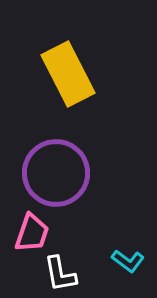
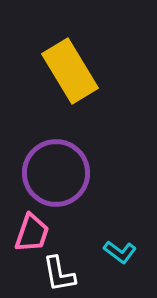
yellow rectangle: moved 2 px right, 3 px up; rotated 4 degrees counterclockwise
cyan L-shape: moved 8 px left, 9 px up
white L-shape: moved 1 px left
